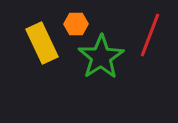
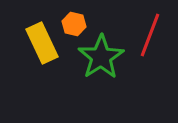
orange hexagon: moved 2 px left; rotated 15 degrees clockwise
